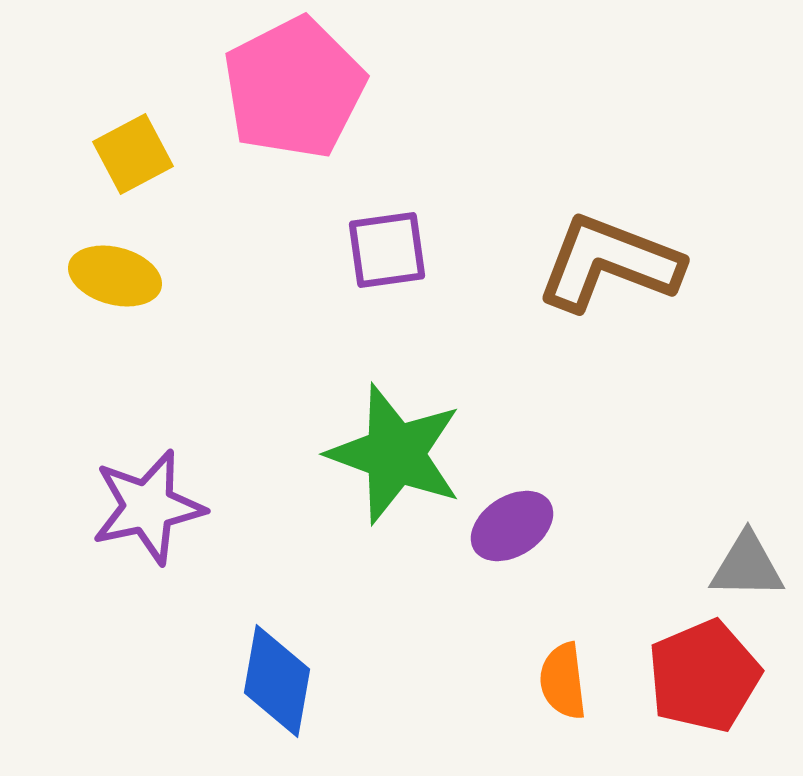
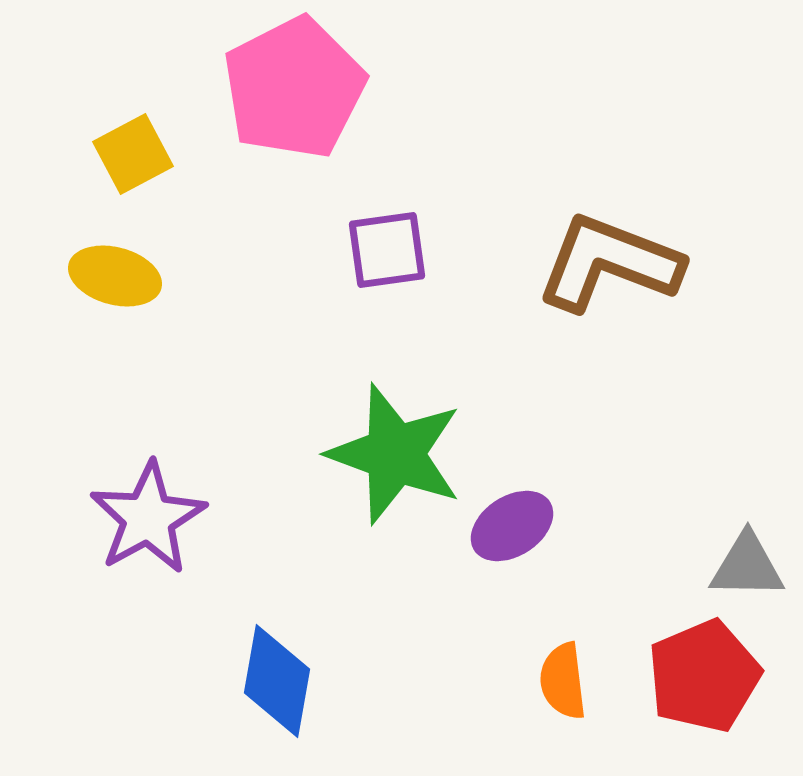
purple star: moved 11 px down; rotated 17 degrees counterclockwise
